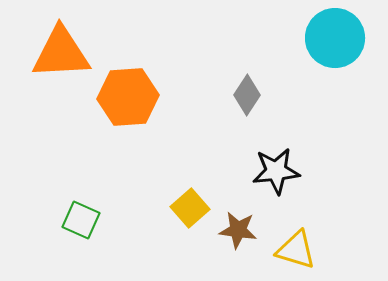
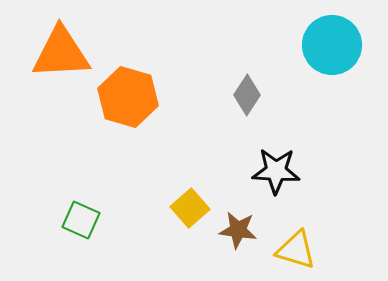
cyan circle: moved 3 px left, 7 px down
orange hexagon: rotated 20 degrees clockwise
black star: rotated 9 degrees clockwise
